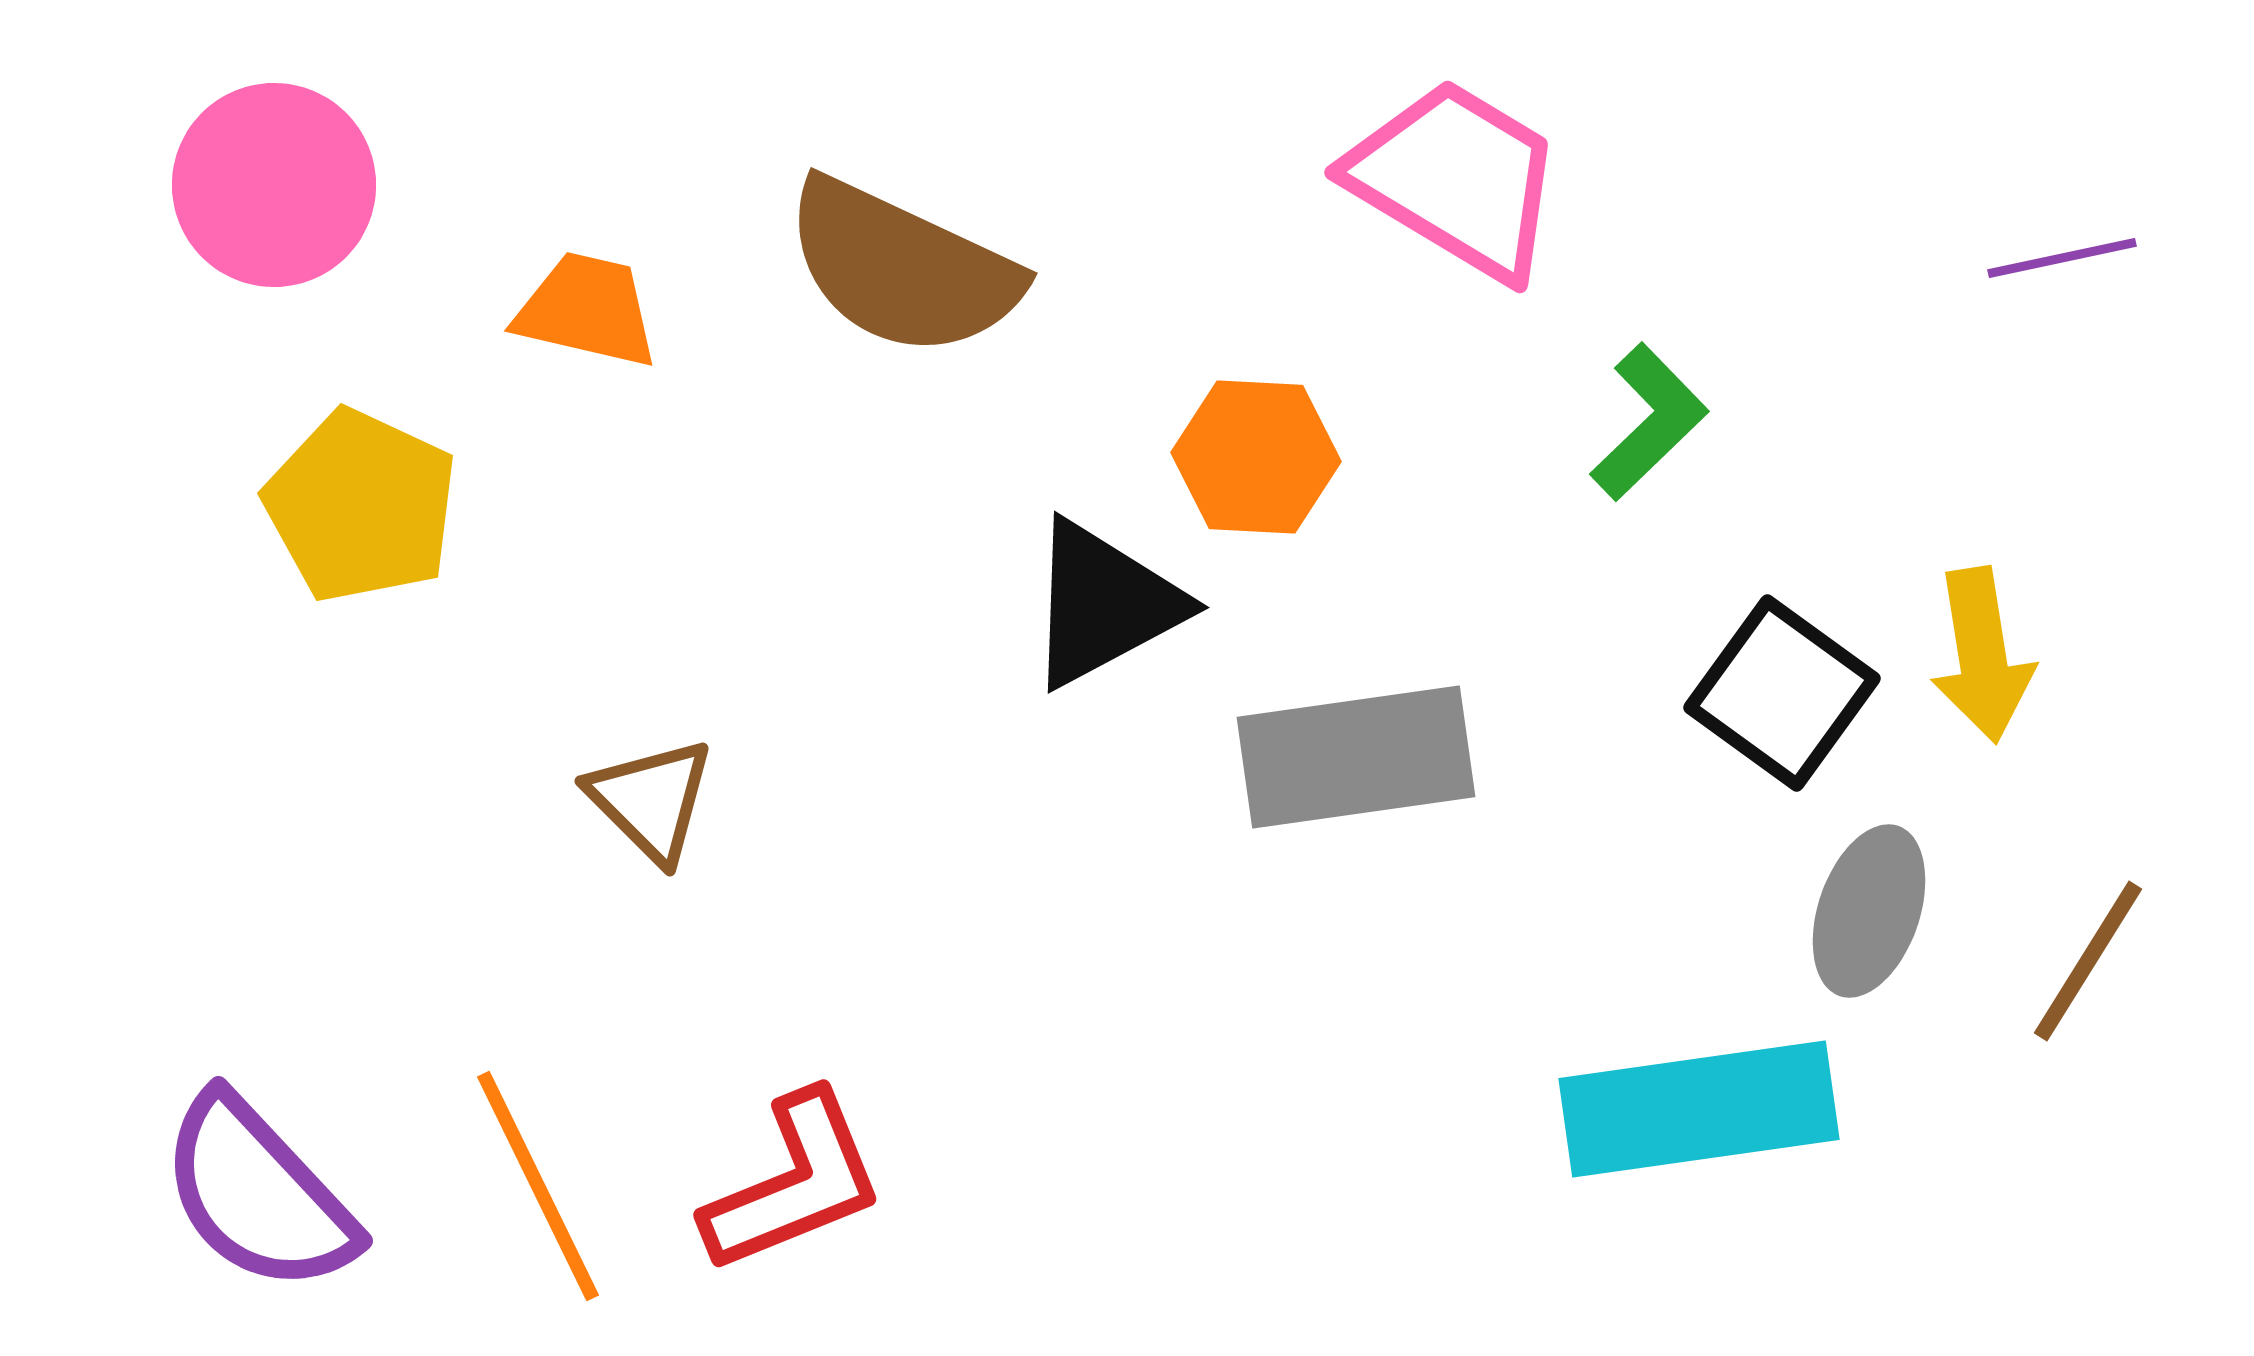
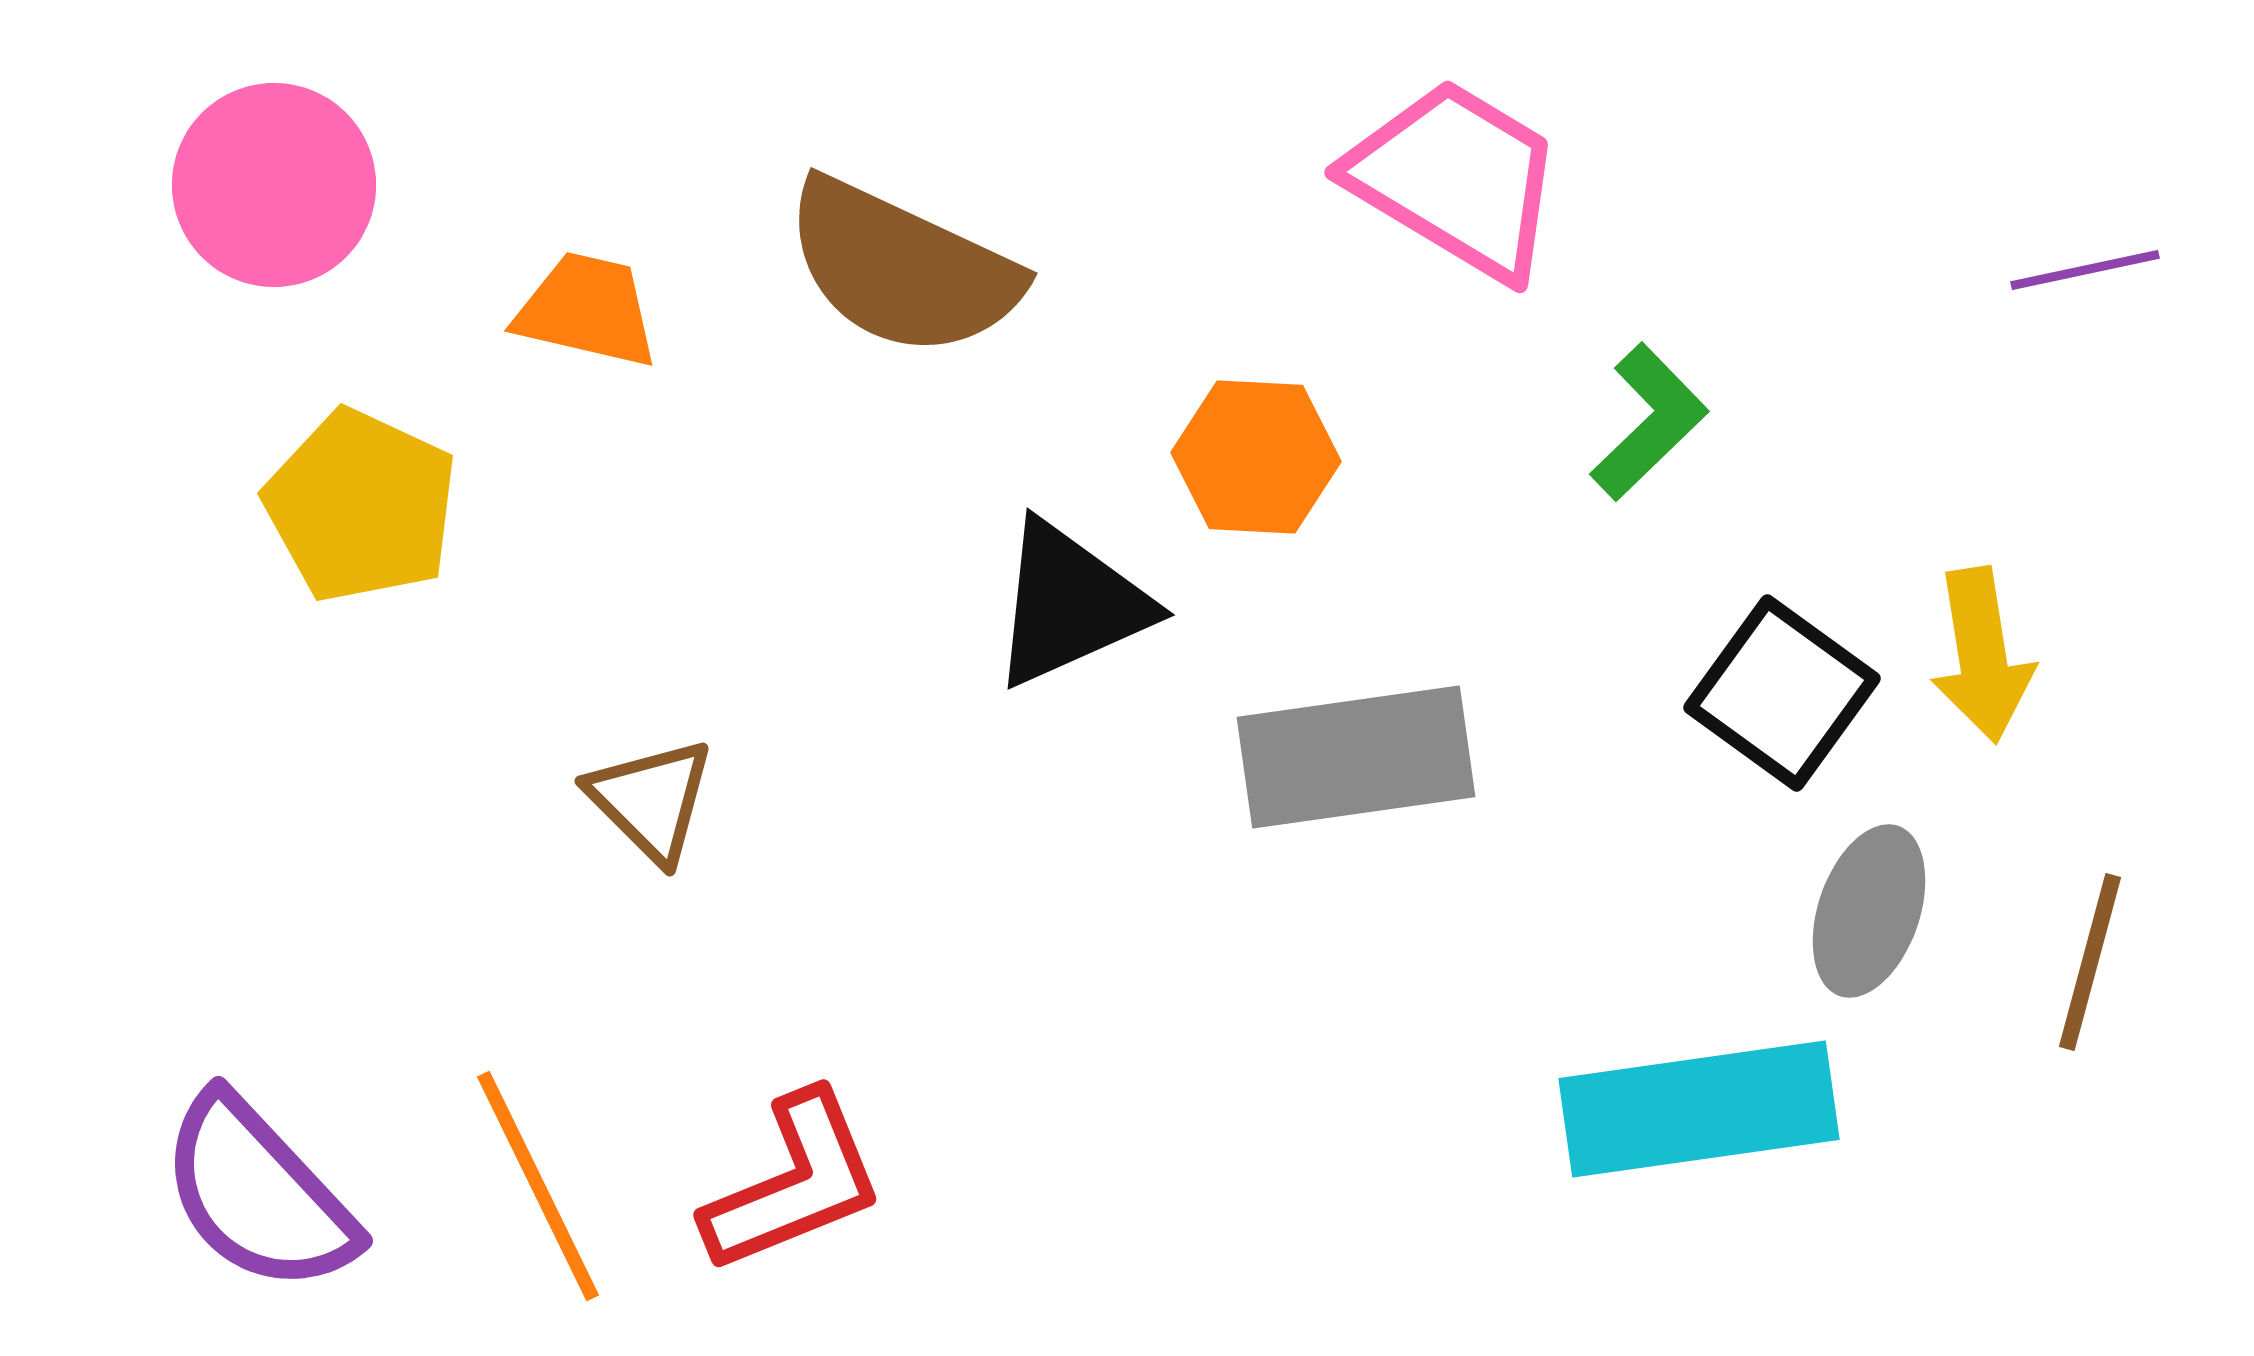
purple line: moved 23 px right, 12 px down
black triangle: moved 34 px left; rotated 4 degrees clockwise
brown line: moved 2 px right, 1 px down; rotated 17 degrees counterclockwise
